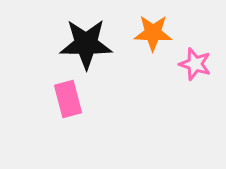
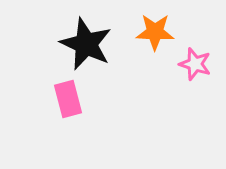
orange star: moved 2 px right, 1 px up
black star: rotated 24 degrees clockwise
